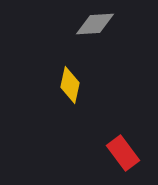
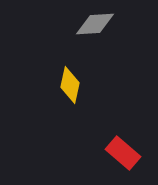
red rectangle: rotated 12 degrees counterclockwise
